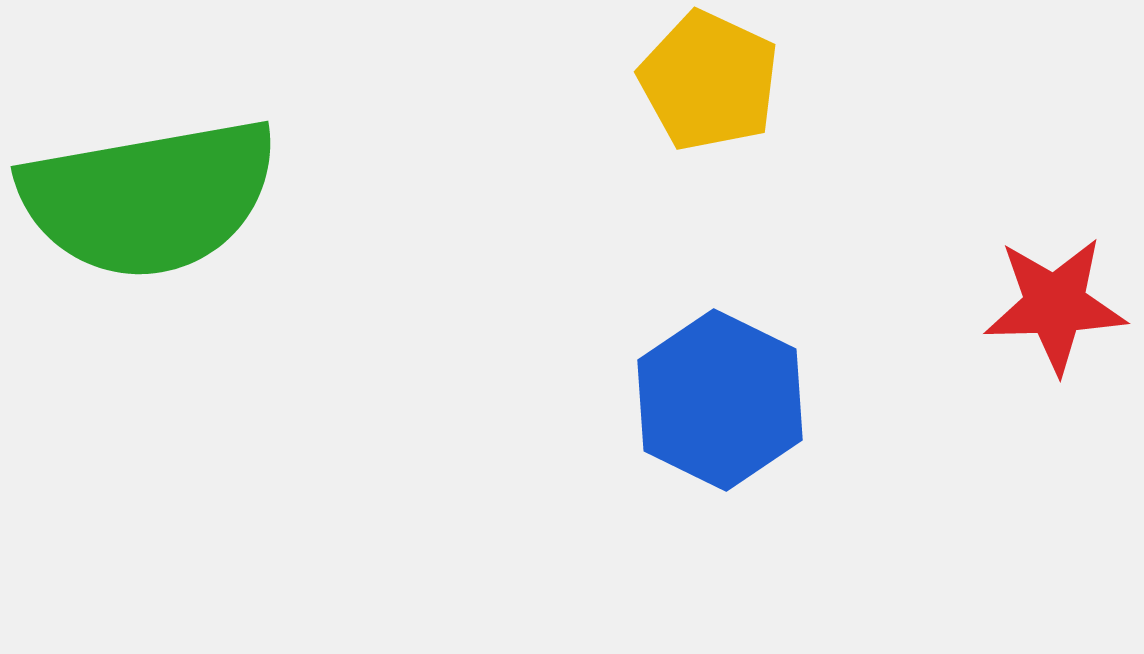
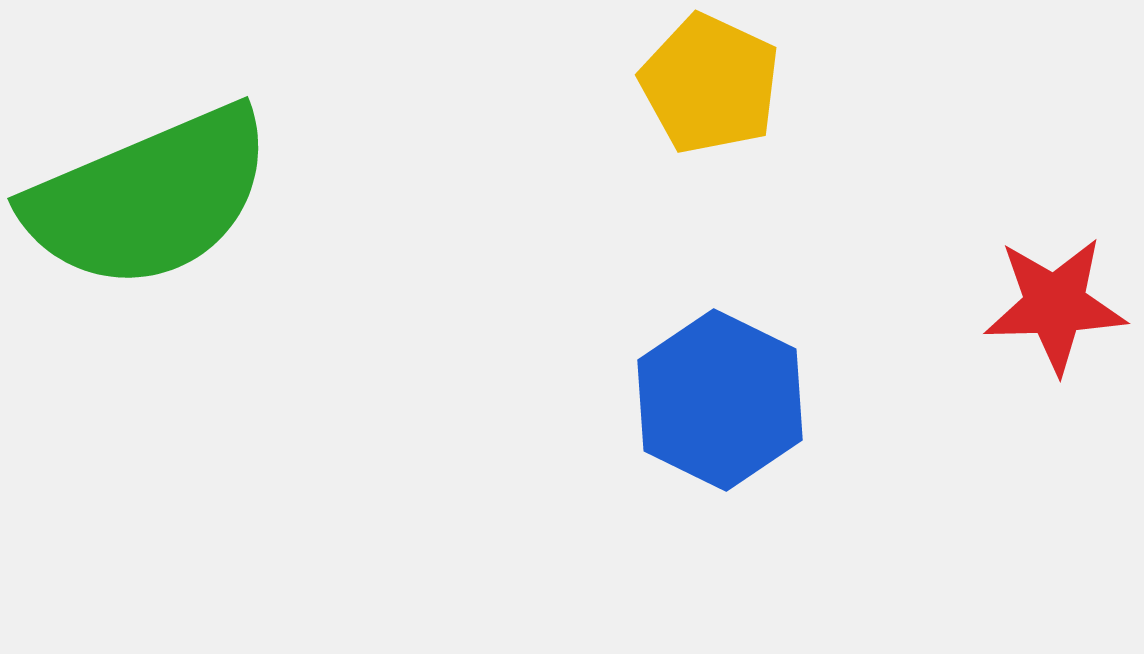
yellow pentagon: moved 1 px right, 3 px down
green semicircle: rotated 13 degrees counterclockwise
